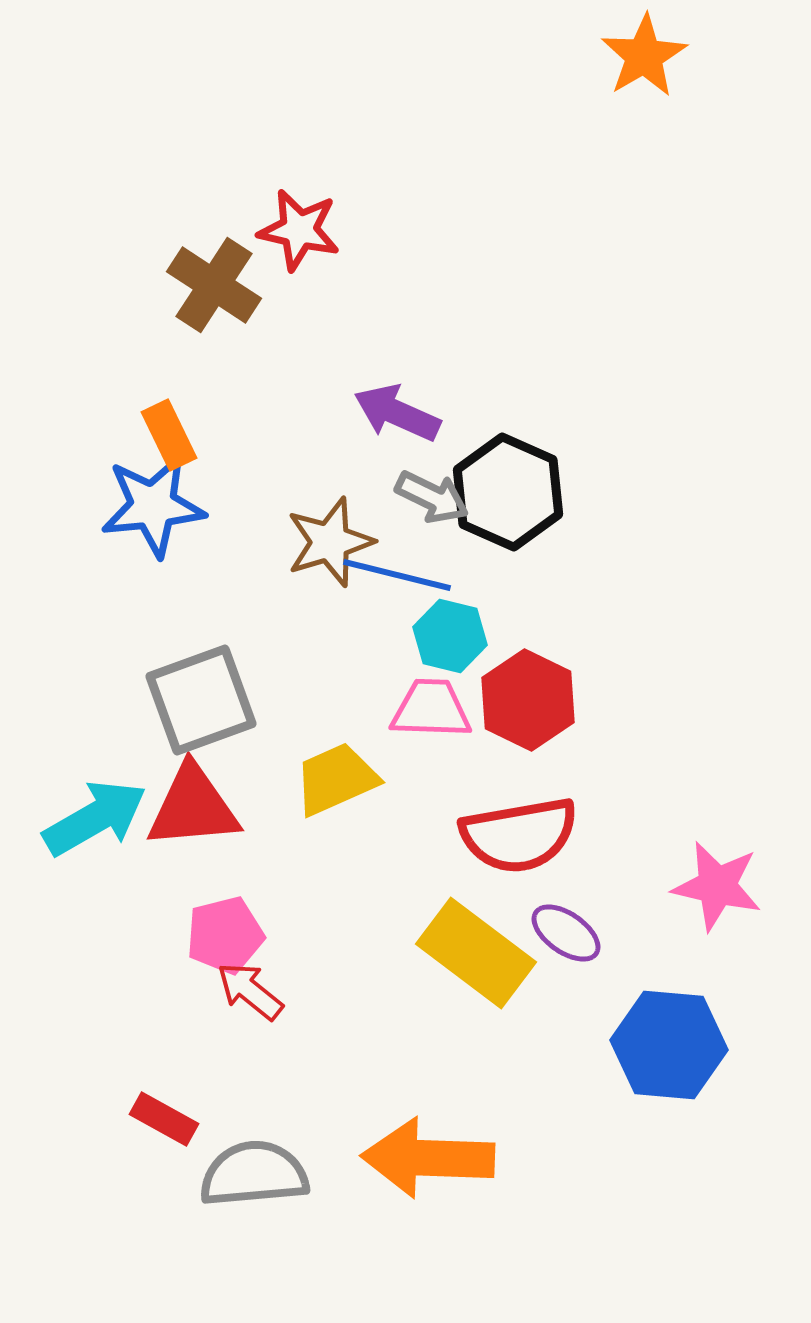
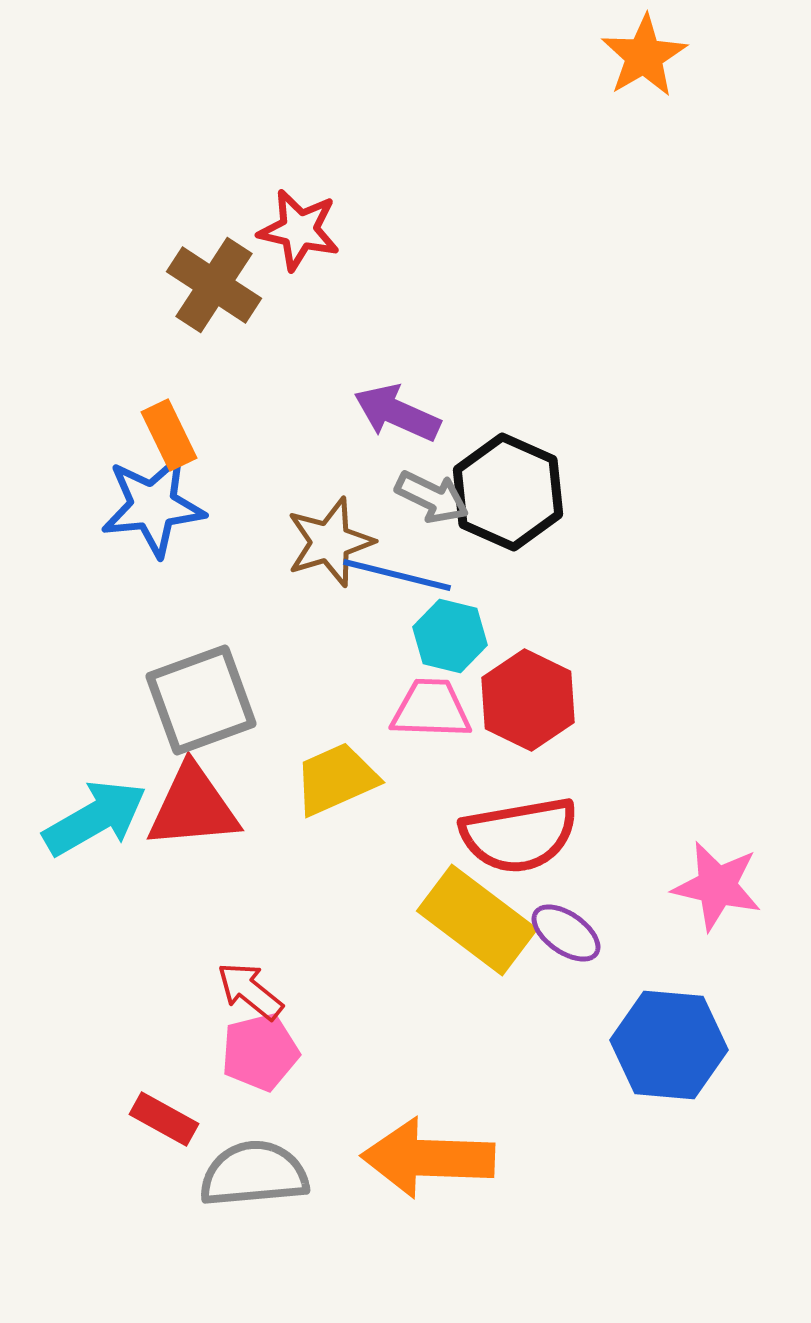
pink pentagon: moved 35 px right, 117 px down
yellow rectangle: moved 1 px right, 33 px up
